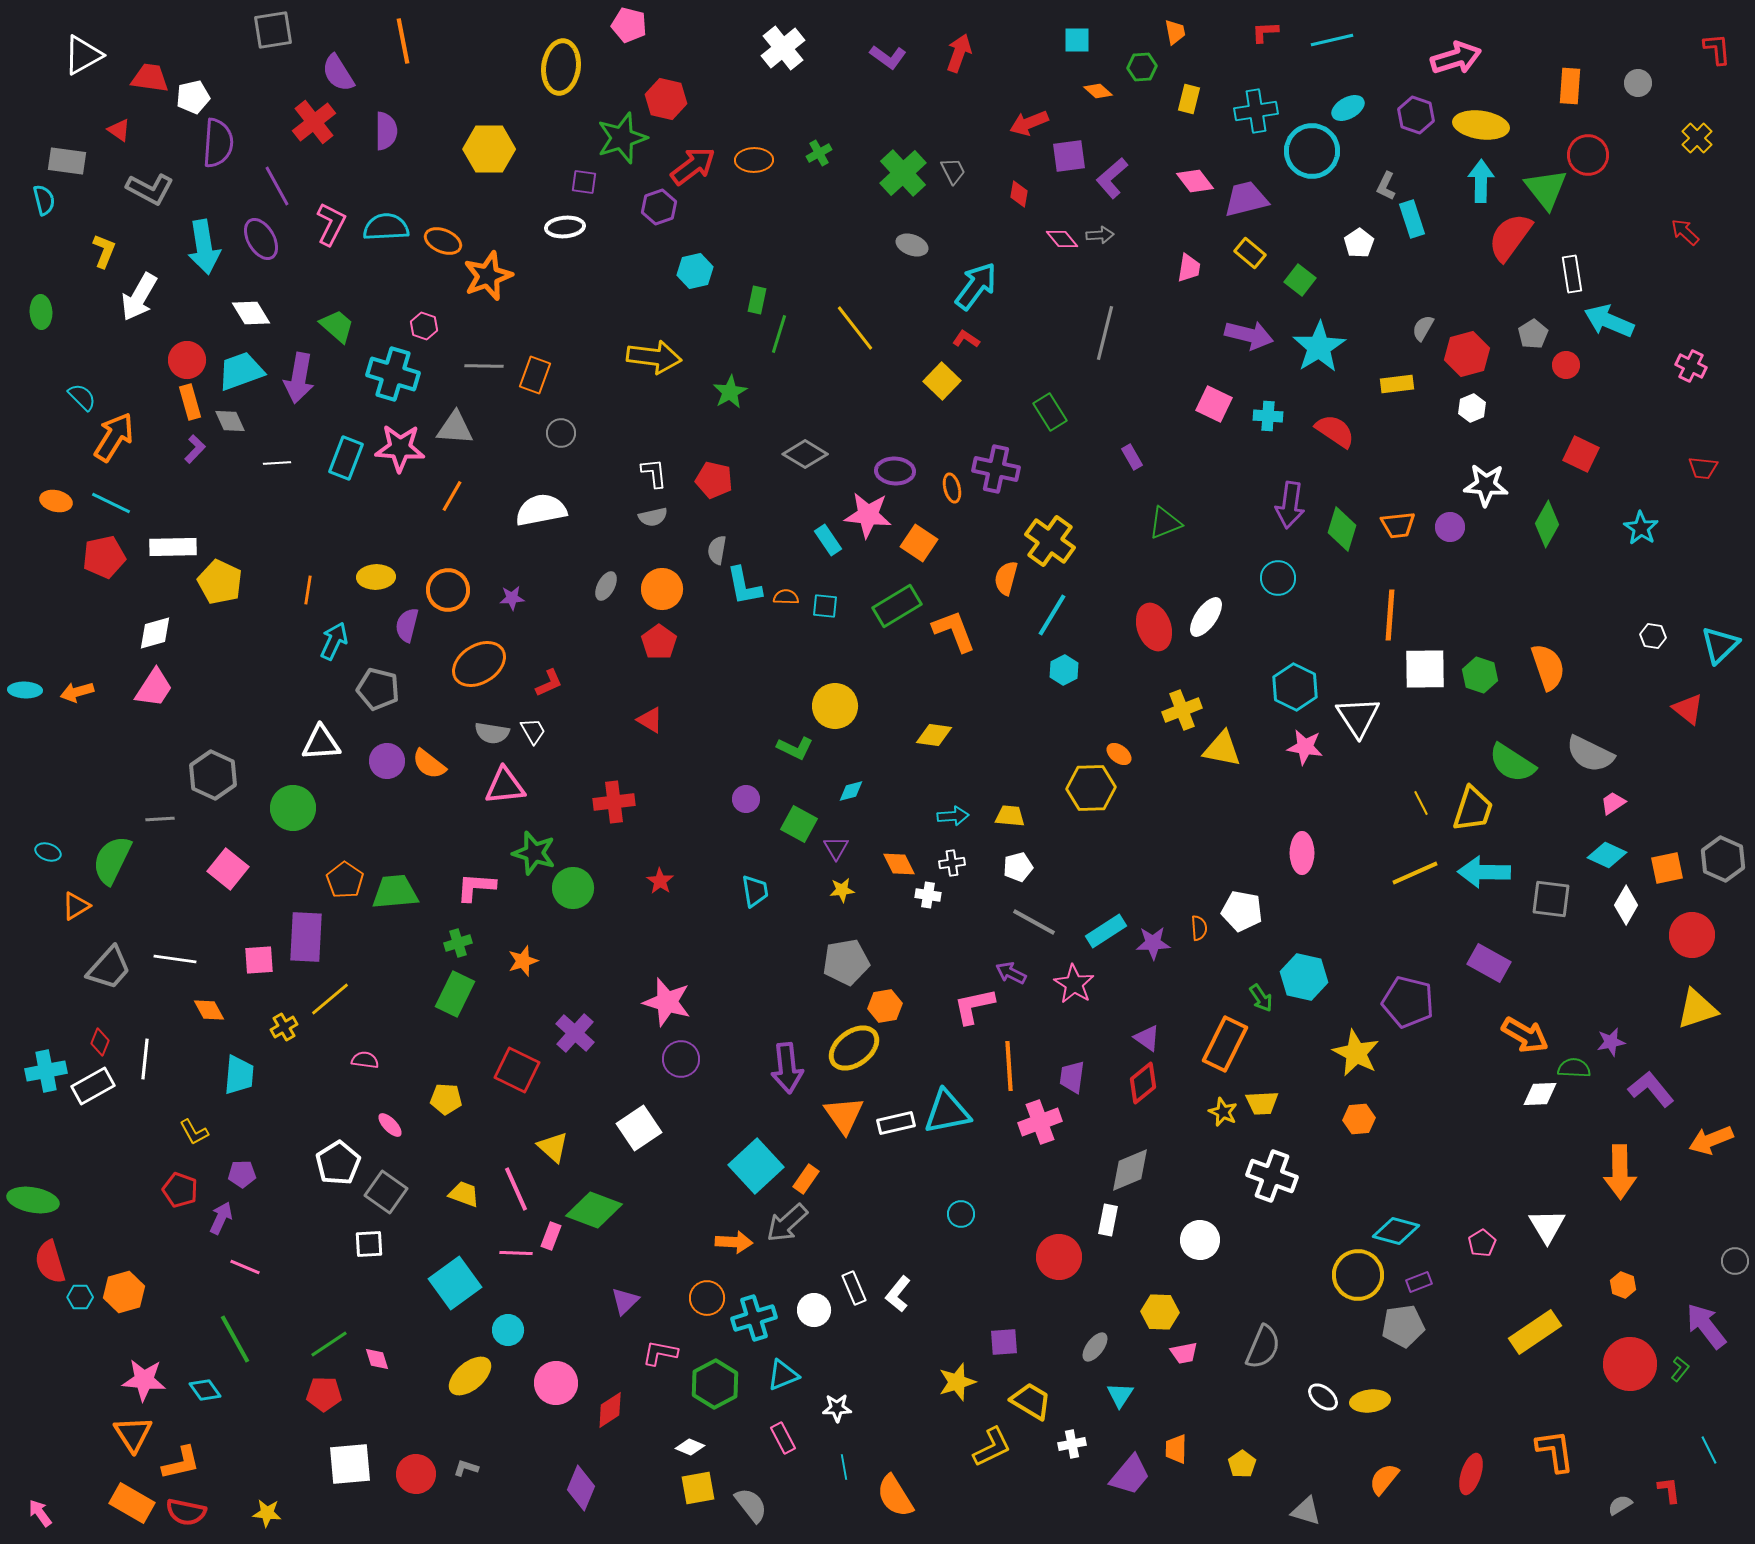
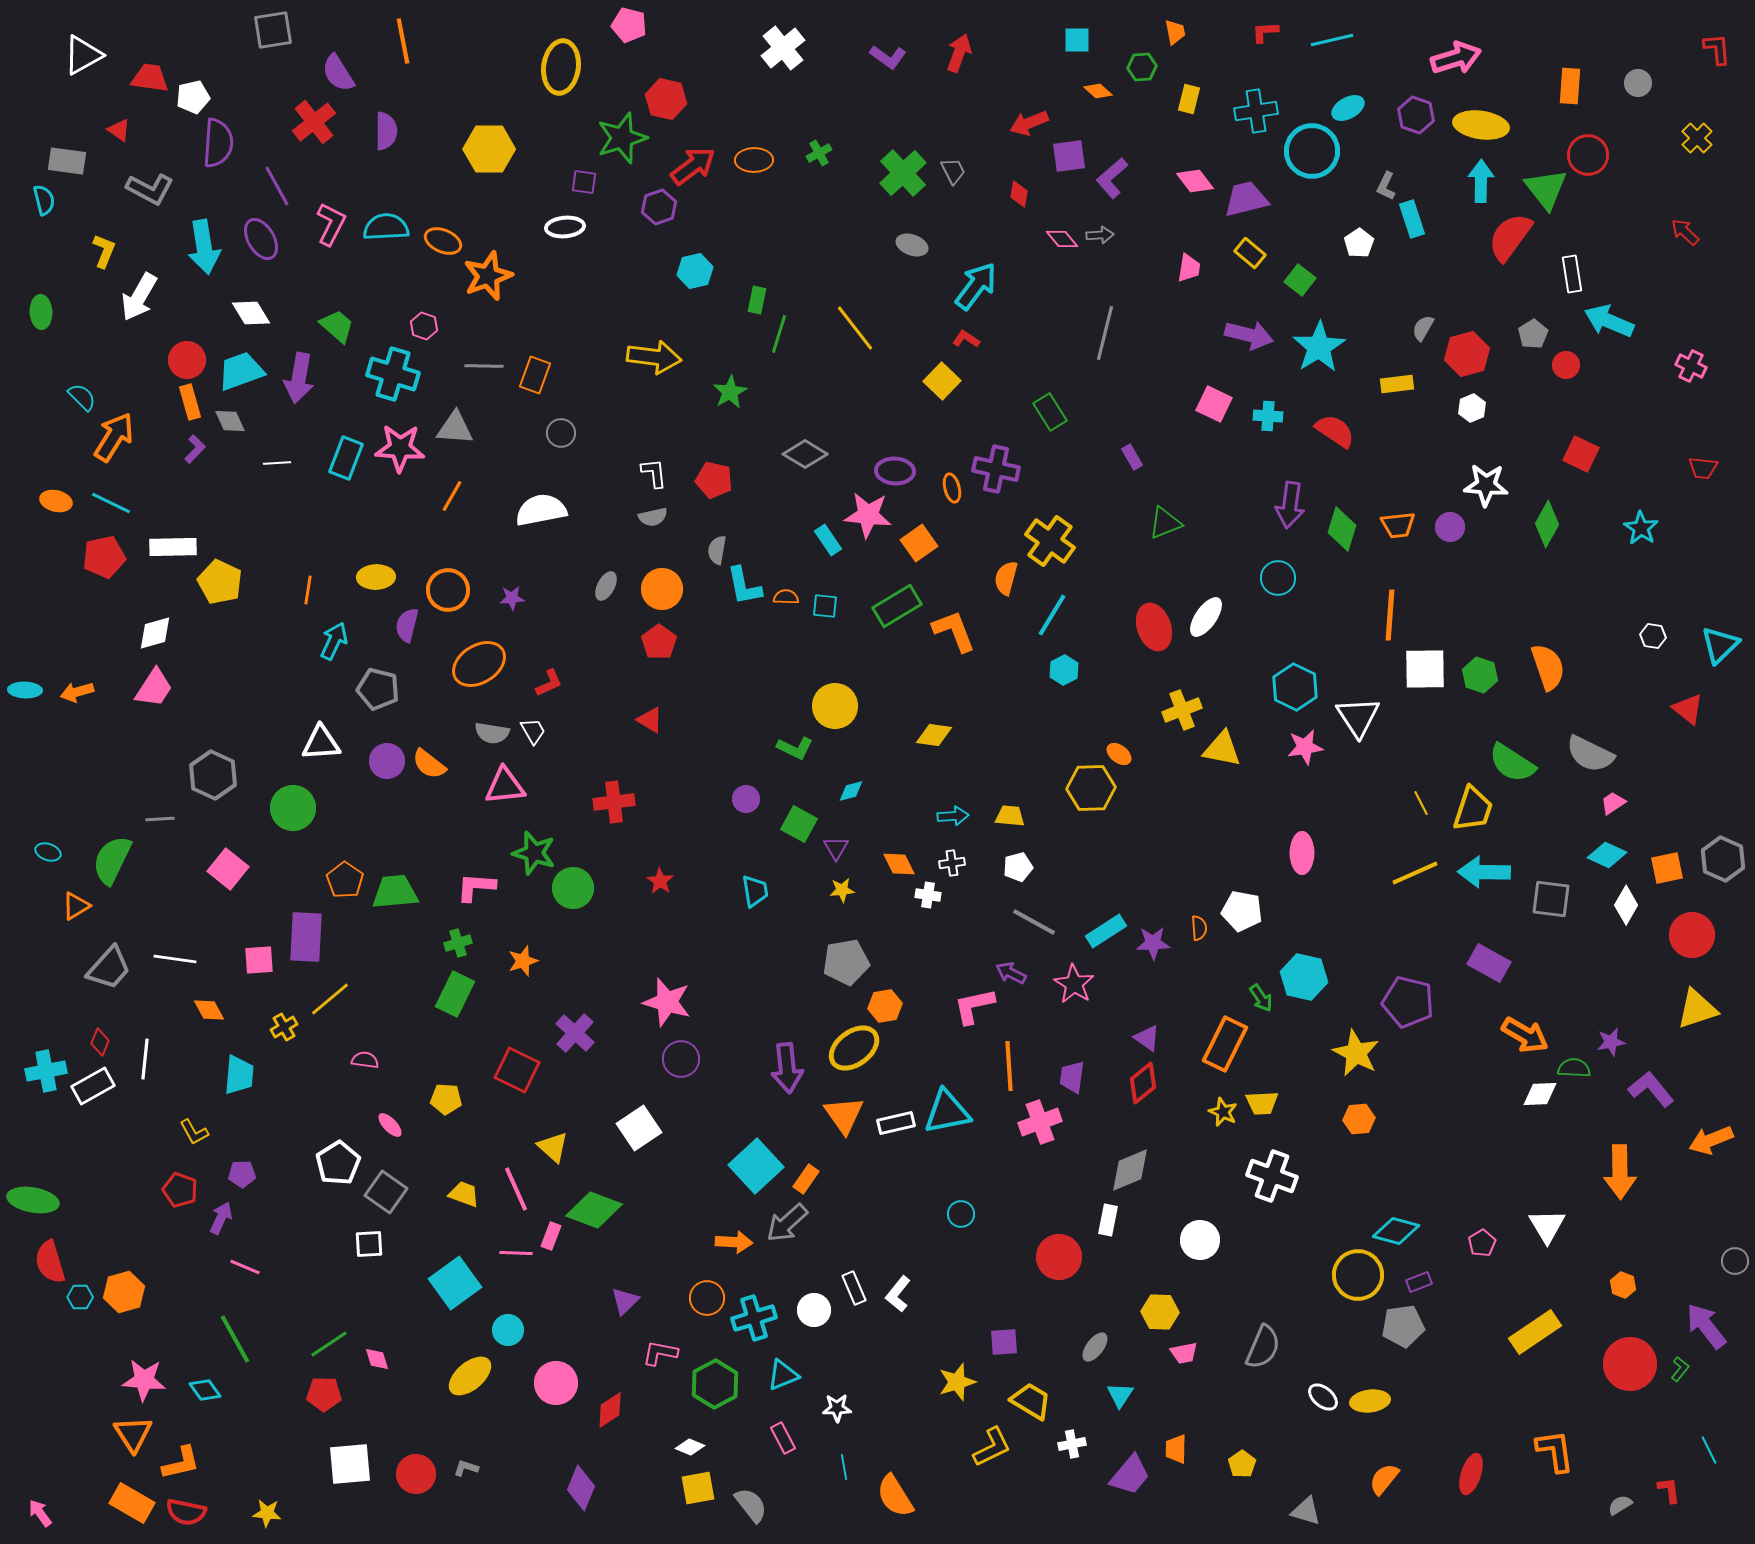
orange square at (919, 543): rotated 21 degrees clockwise
pink star at (1305, 747): rotated 18 degrees counterclockwise
